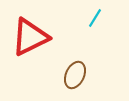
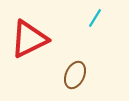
red triangle: moved 1 px left, 2 px down
